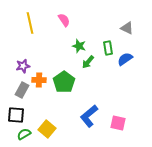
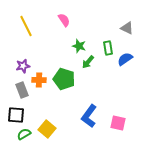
yellow line: moved 4 px left, 3 px down; rotated 15 degrees counterclockwise
green pentagon: moved 3 px up; rotated 20 degrees counterclockwise
gray rectangle: rotated 49 degrees counterclockwise
blue L-shape: rotated 15 degrees counterclockwise
